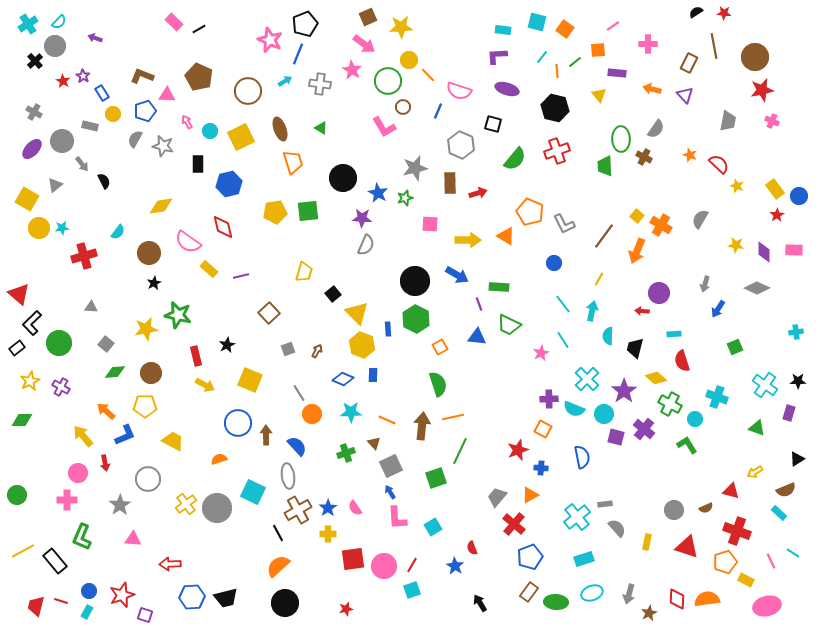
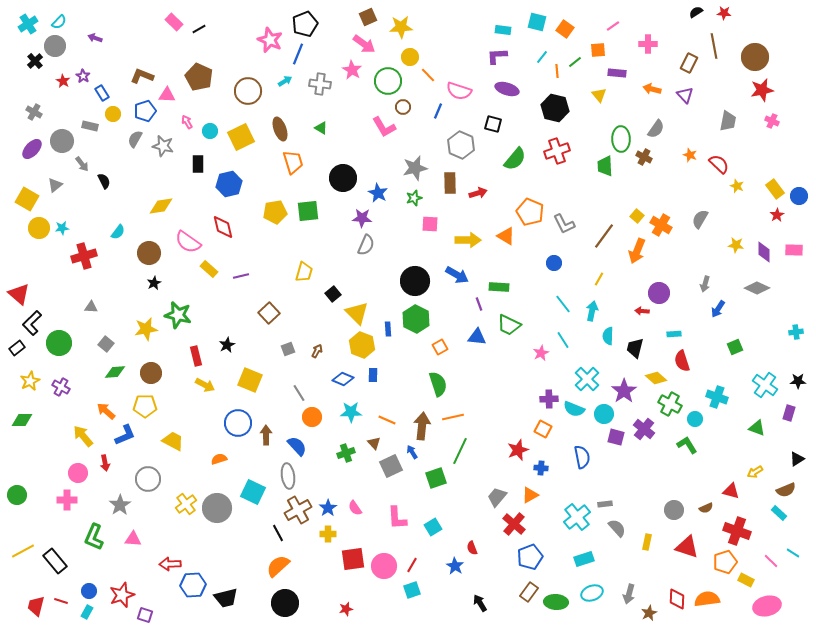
yellow circle at (409, 60): moved 1 px right, 3 px up
green star at (405, 198): moved 9 px right
orange circle at (312, 414): moved 3 px down
blue arrow at (390, 492): moved 22 px right, 40 px up
green L-shape at (82, 537): moved 12 px right
pink line at (771, 561): rotated 21 degrees counterclockwise
blue hexagon at (192, 597): moved 1 px right, 12 px up
